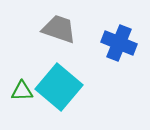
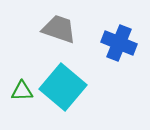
cyan square: moved 4 px right
